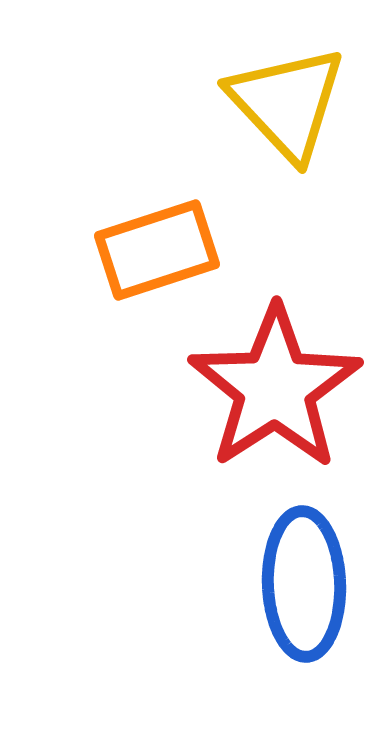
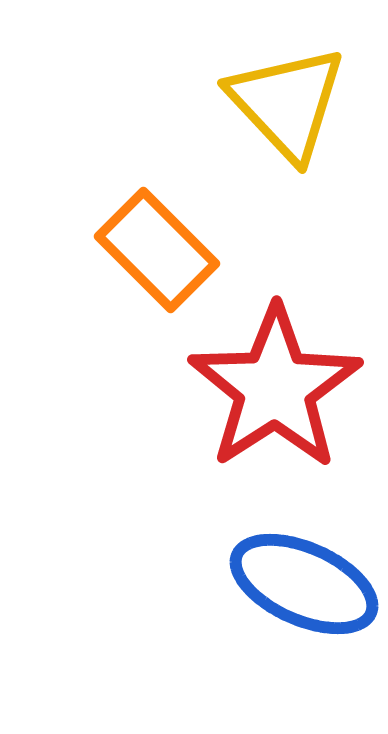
orange rectangle: rotated 63 degrees clockwise
blue ellipse: rotated 64 degrees counterclockwise
